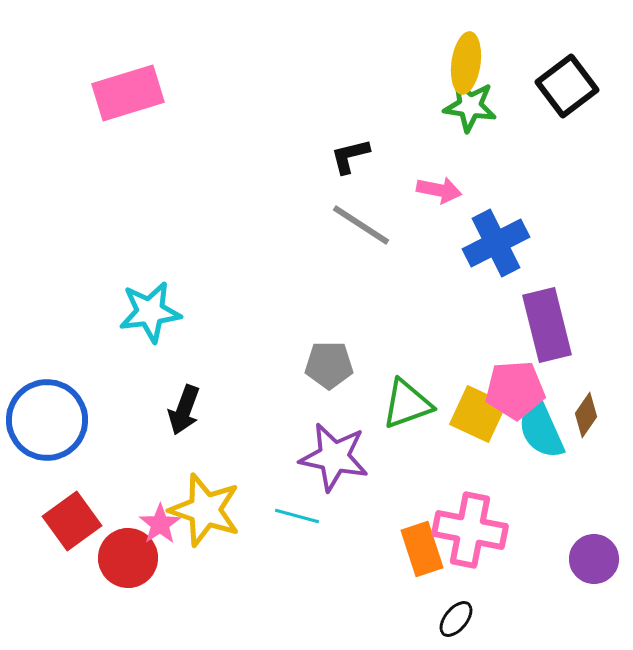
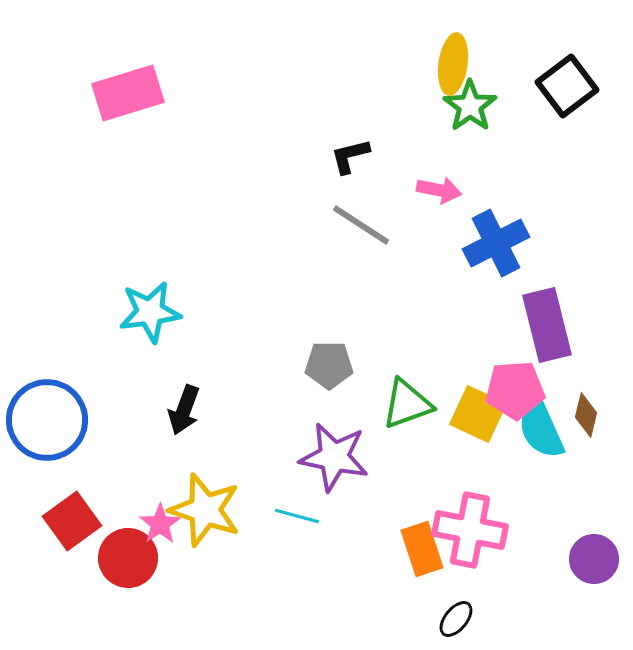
yellow ellipse: moved 13 px left, 1 px down
green star: rotated 28 degrees clockwise
brown diamond: rotated 21 degrees counterclockwise
